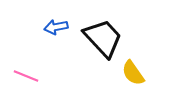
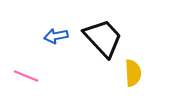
blue arrow: moved 9 px down
yellow semicircle: rotated 148 degrees counterclockwise
